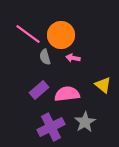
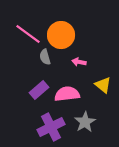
pink arrow: moved 6 px right, 4 px down
